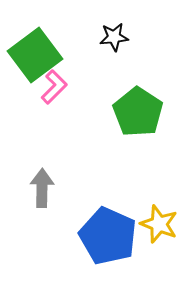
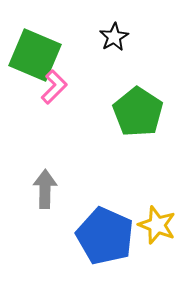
black star: rotated 24 degrees counterclockwise
green square: rotated 30 degrees counterclockwise
gray arrow: moved 3 px right, 1 px down
yellow star: moved 2 px left, 1 px down
blue pentagon: moved 3 px left
